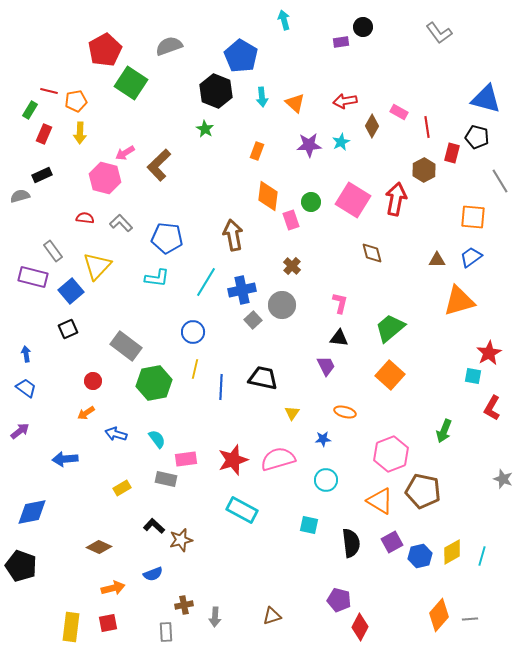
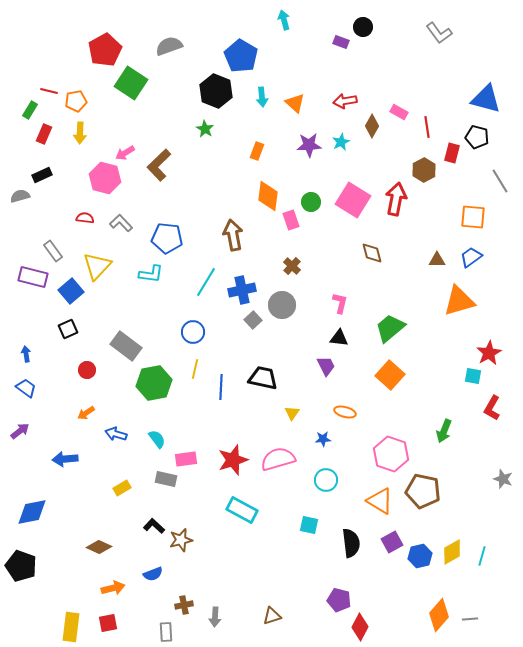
purple rectangle at (341, 42): rotated 28 degrees clockwise
cyan L-shape at (157, 278): moved 6 px left, 4 px up
red circle at (93, 381): moved 6 px left, 11 px up
pink hexagon at (391, 454): rotated 20 degrees counterclockwise
